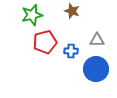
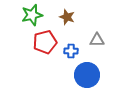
brown star: moved 5 px left, 6 px down
blue circle: moved 9 px left, 6 px down
